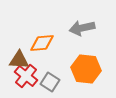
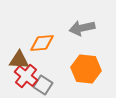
gray square: moved 7 px left, 3 px down
